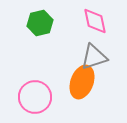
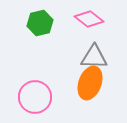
pink diamond: moved 6 px left, 2 px up; rotated 40 degrees counterclockwise
gray triangle: rotated 20 degrees clockwise
orange ellipse: moved 8 px right, 1 px down
